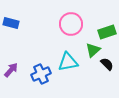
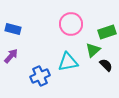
blue rectangle: moved 2 px right, 6 px down
black semicircle: moved 1 px left, 1 px down
purple arrow: moved 14 px up
blue cross: moved 1 px left, 2 px down
